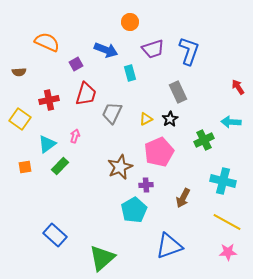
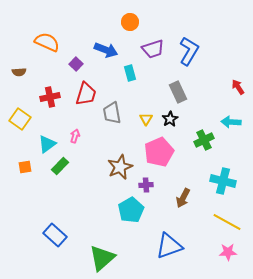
blue L-shape: rotated 12 degrees clockwise
purple square: rotated 16 degrees counterclockwise
red cross: moved 1 px right, 3 px up
gray trapezoid: rotated 35 degrees counterclockwise
yellow triangle: rotated 32 degrees counterclockwise
cyan pentagon: moved 3 px left
